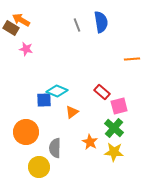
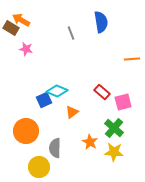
gray line: moved 6 px left, 8 px down
blue square: rotated 21 degrees counterclockwise
pink square: moved 4 px right, 4 px up
orange circle: moved 1 px up
